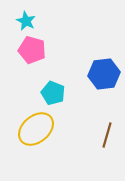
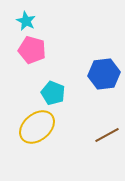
yellow ellipse: moved 1 px right, 2 px up
brown line: rotated 45 degrees clockwise
